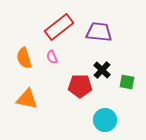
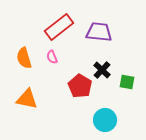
red pentagon: rotated 30 degrees clockwise
